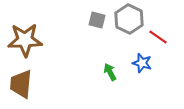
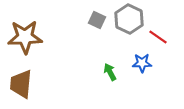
gray square: rotated 12 degrees clockwise
brown star: moved 3 px up
blue star: rotated 18 degrees counterclockwise
